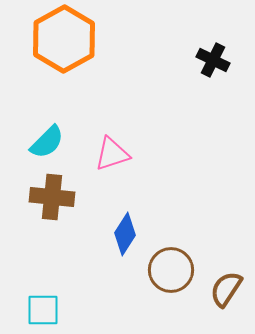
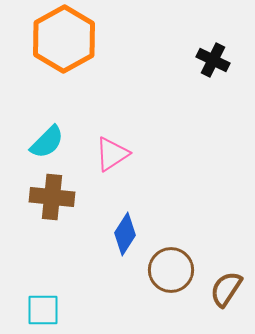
pink triangle: rotated 15 degrees counterclockwise
